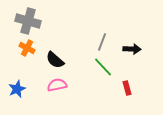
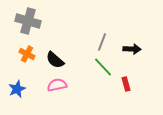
orange cross: moved 6 px down
red rectangle: moved 1 px left, 4 px up
